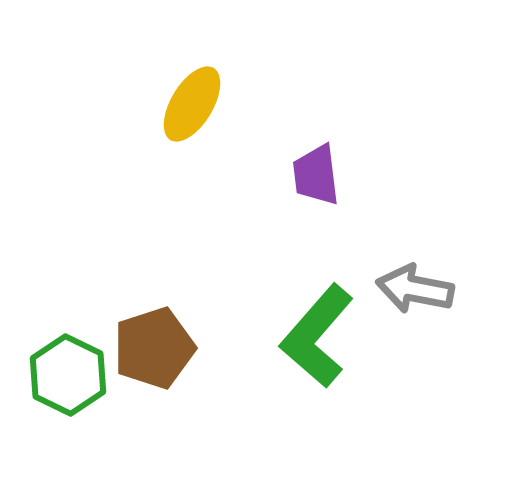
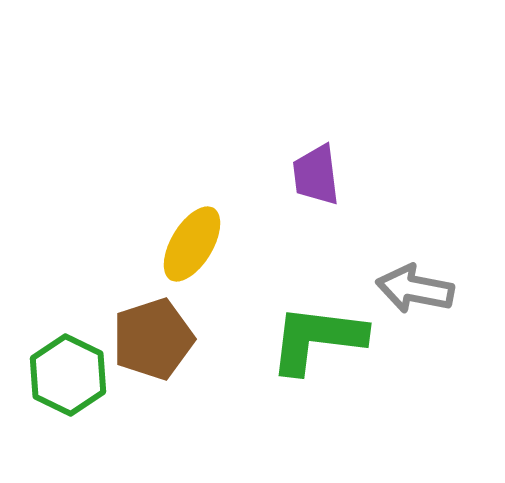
yellow ellipse: moved 140 px down
green L-shape: moved 3 px down; rotated 56 degrees clockwise
brown pentagon: moved 1 px left, 9 px up
